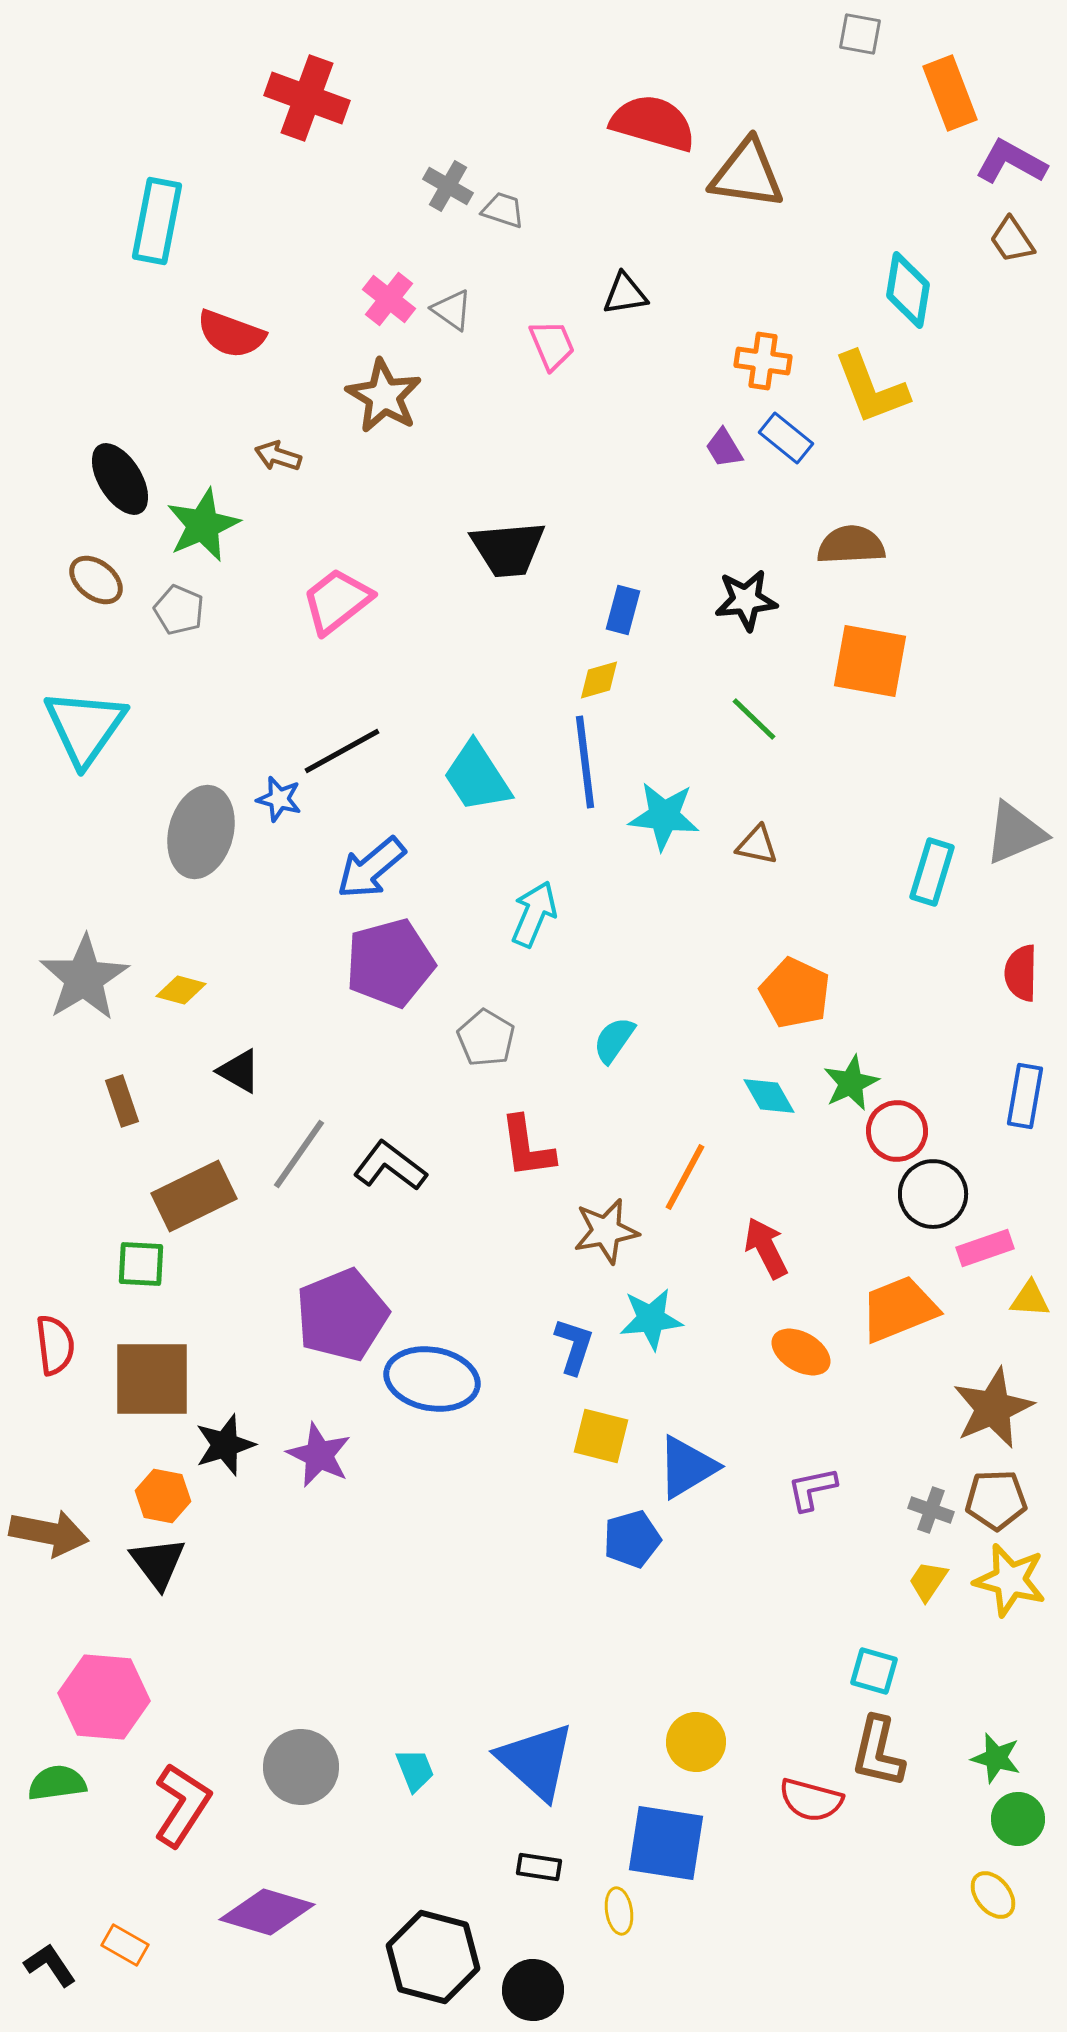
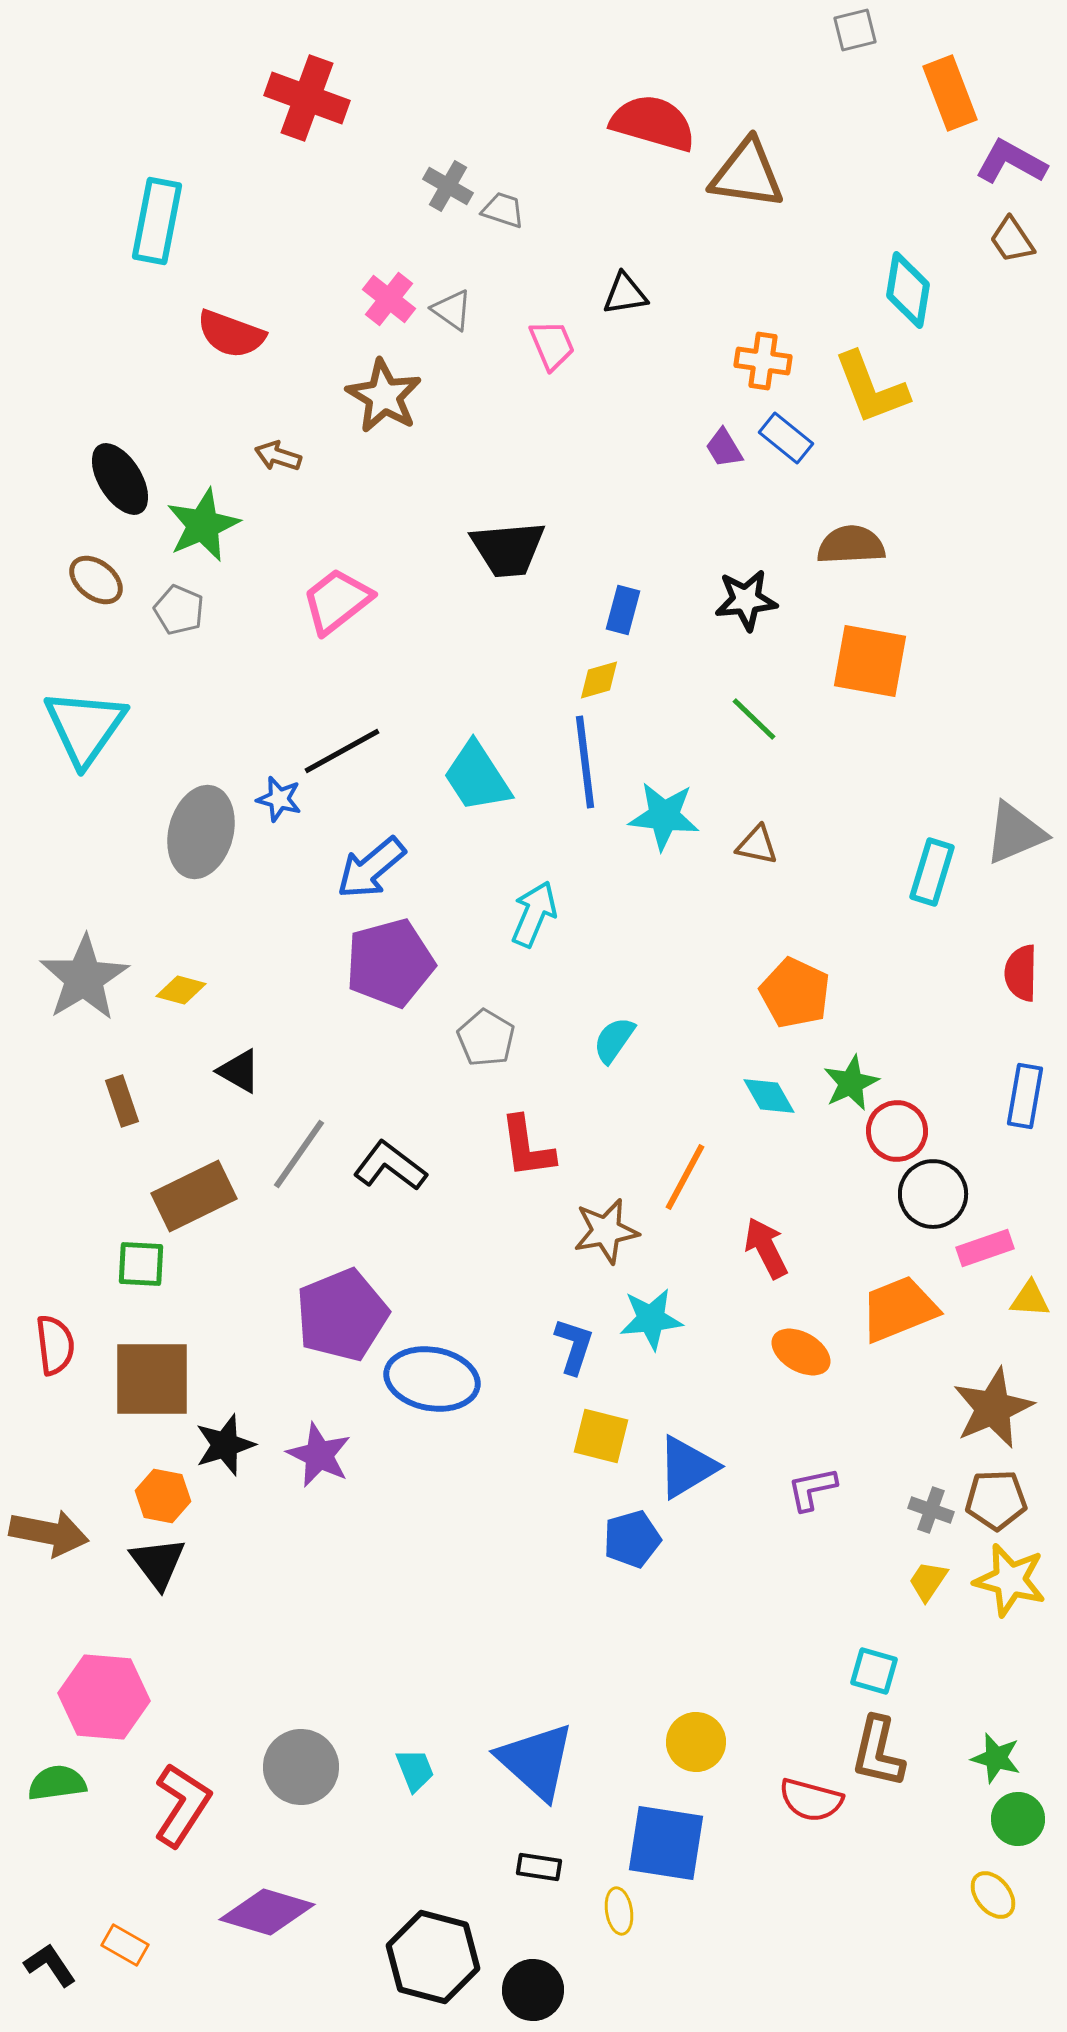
gray square at (860, 34): moved 5 px left, 4 px up; rotated 24 degrees counterclockwise
